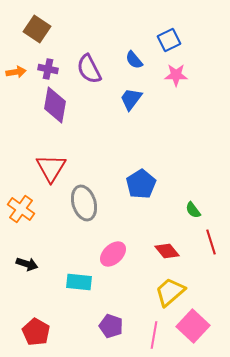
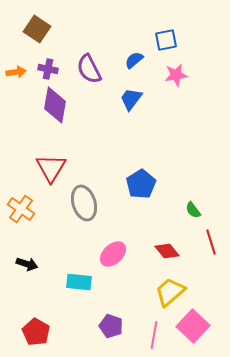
blue square: moved 3 px left; rotated 15 degrees clockwise
blue semicircle: rotated 90 degrees clockwise
pink star: rotated 10 degrees counterclockwise
